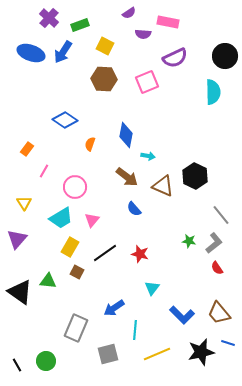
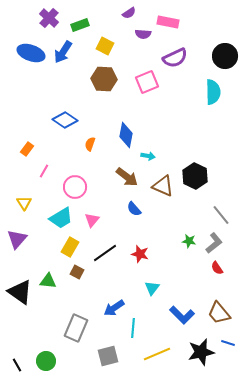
cyan line at (135, 330): moved 2 px left, 2 px up
gray square at (108, 354): moved 2 px down
